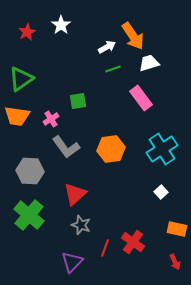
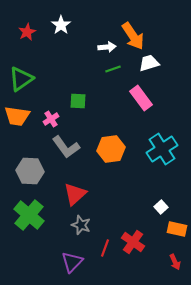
white arrow: rotated 24 degrees clockwise
green square: rotated 12 degrees clockwise
white square: moved 15 px down
